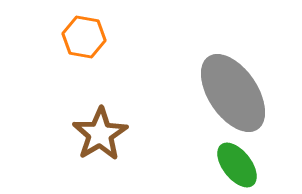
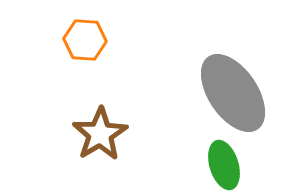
orange hexagon: moved 1 px right, 3 px down; rotated 6 degrees counterclockwise
green ellipse: moved 13 px left; rotated 21 degrees clockwise
